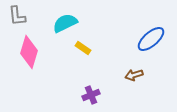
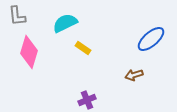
purple cross: moved 4 px left, 5 px down
